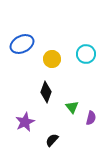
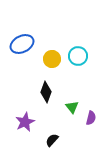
cyan circle: moved 8 px left, 2 px down
